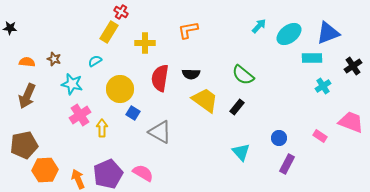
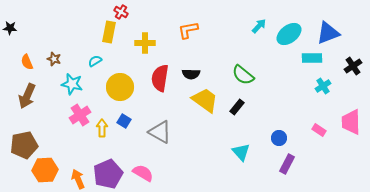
yellow rectangle: rotated 20 degrees counterclockwise
orange semicircle: rotated 119 degrees counterclockwise
yellow circle: moved 2 px up
blue square: moved 9 px left, 8 px down
pink trapezoid: rotated 112 degrees counterclockwise
pink rectangle: moved 1 px left, 6 px up
